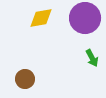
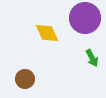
yellow diamond: moved 6 px right, 15 px down; rotated 75 degrees clockwise
